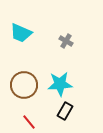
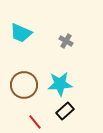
black rectangle: rotated 18 degrees clockwise
red line: moved 6 px right
